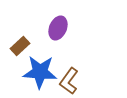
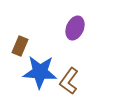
purple ellipse: moved 17 px right
brown rectangle: rotated 24 degrees counterclockwise
